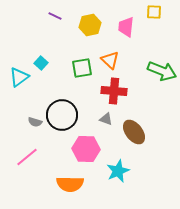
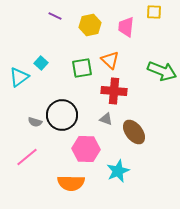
orange semicircle: moved 1 px right, 1 px up
